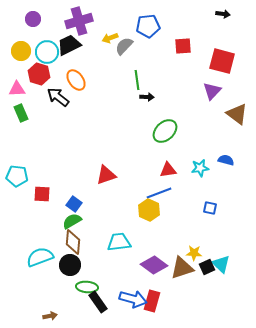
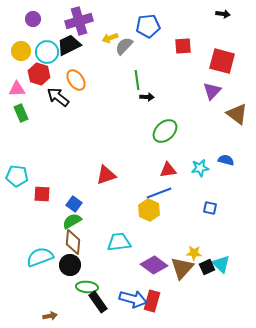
brown triangle at (182, 268): rotated 30 degrees counterclockwise
